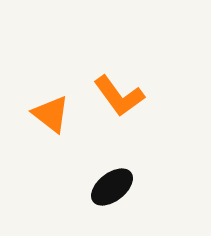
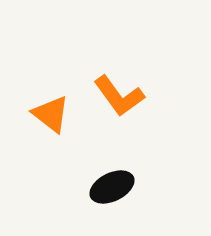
black ellipse: rotated 12 degrees clockwise
